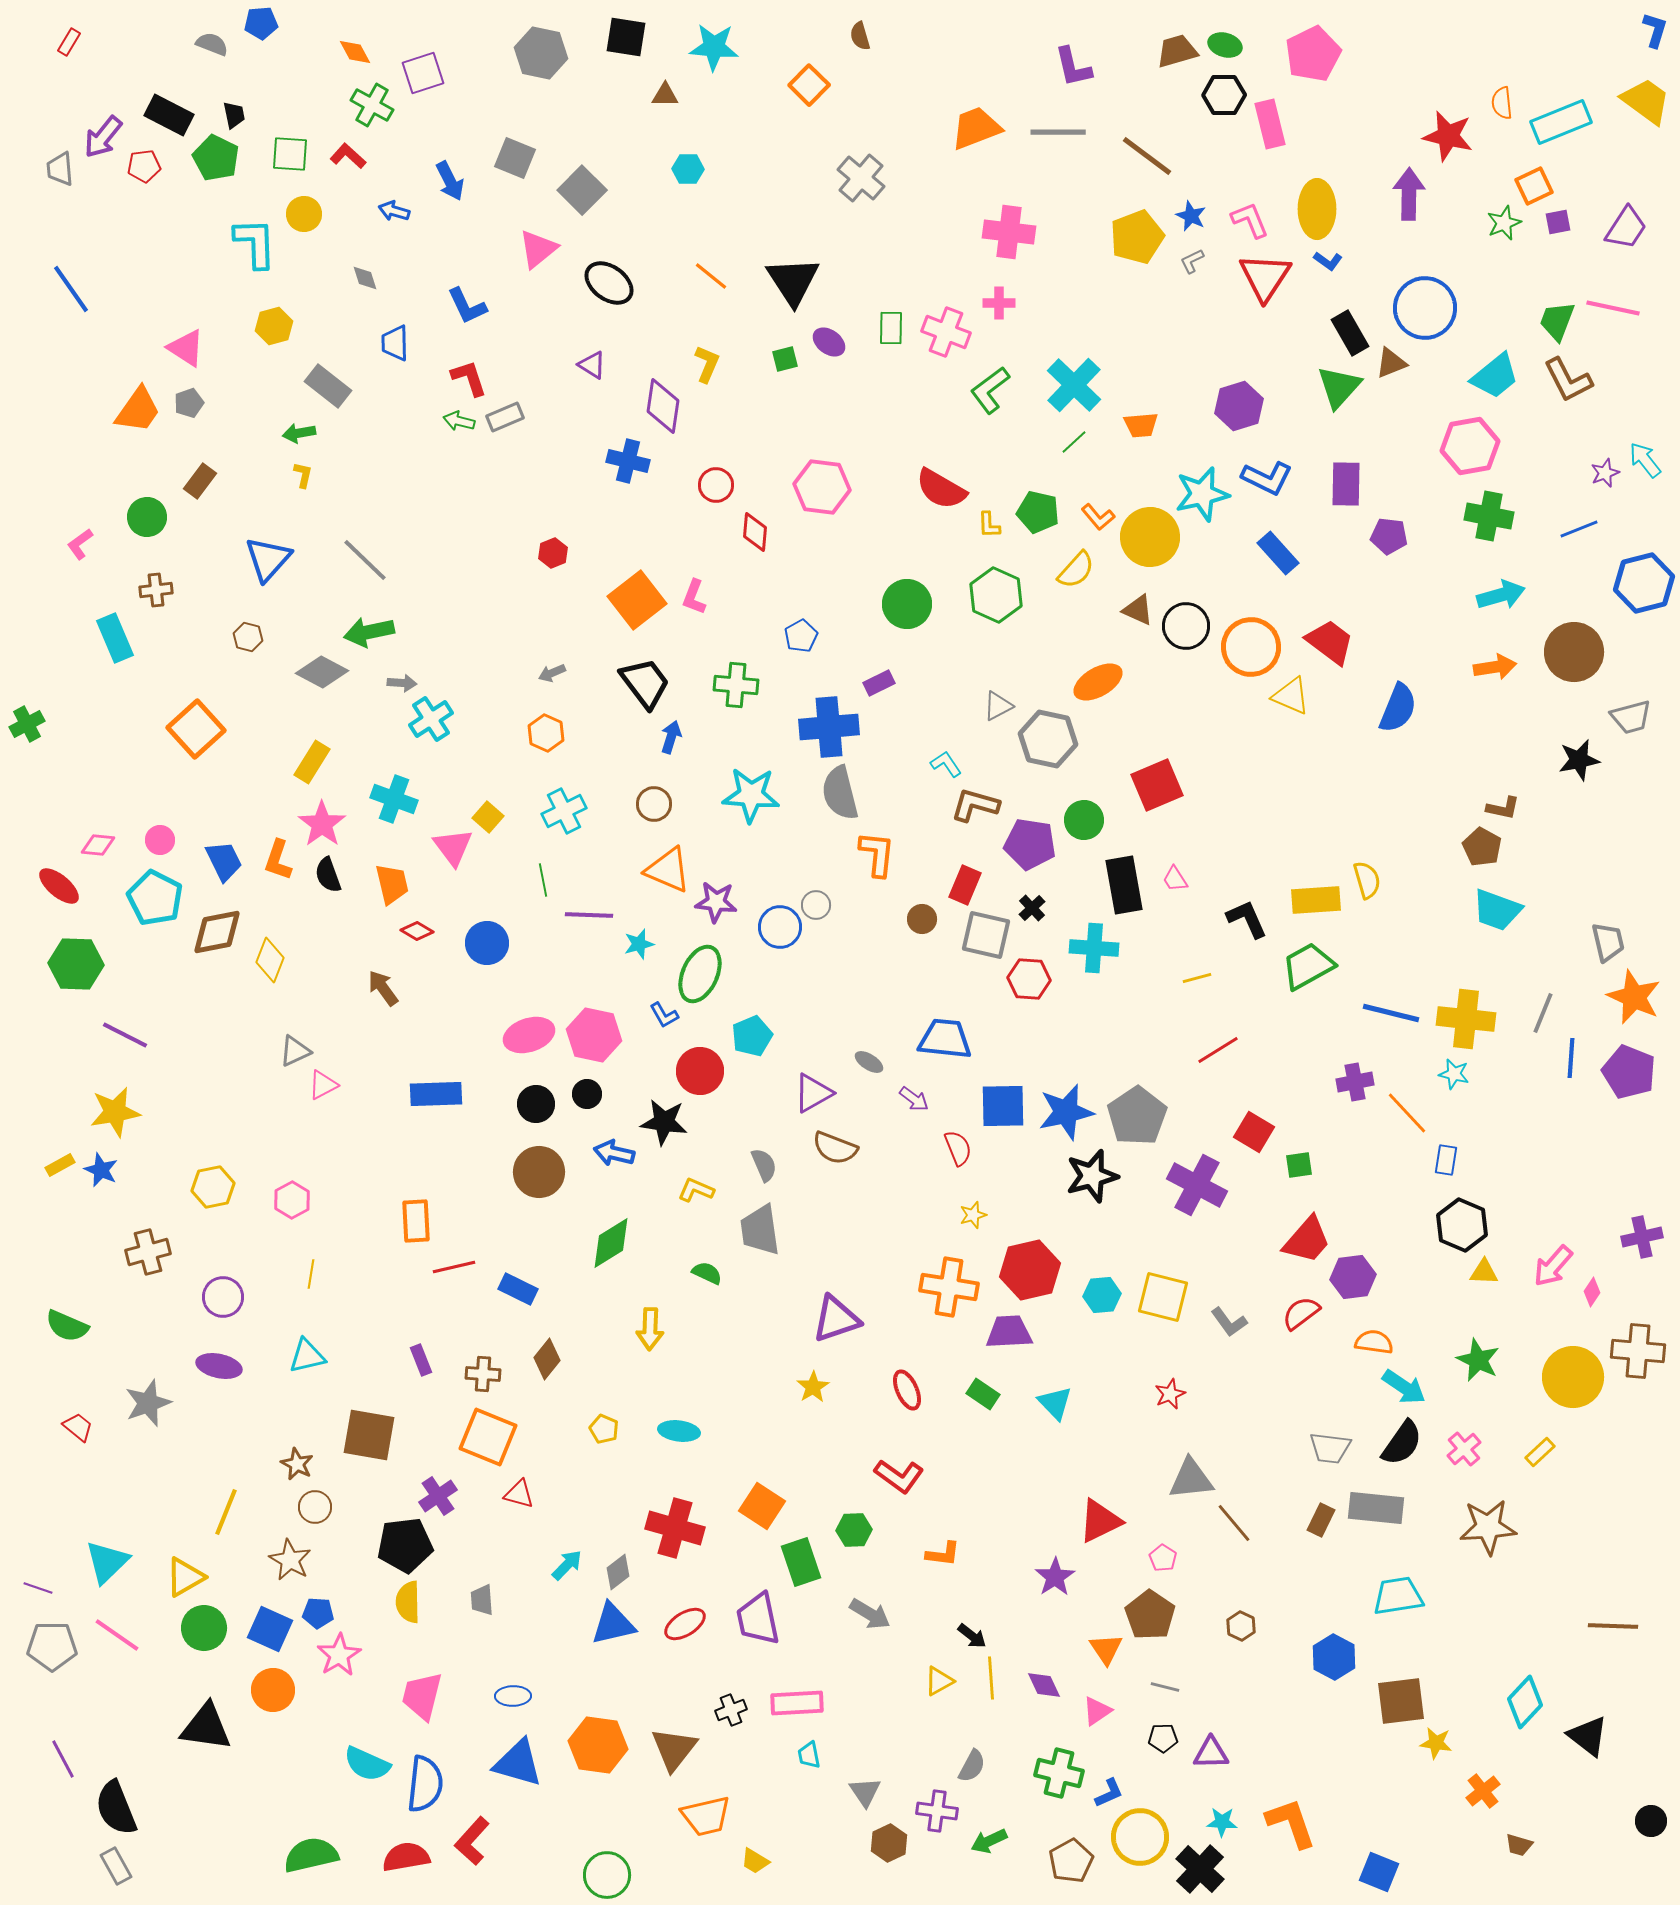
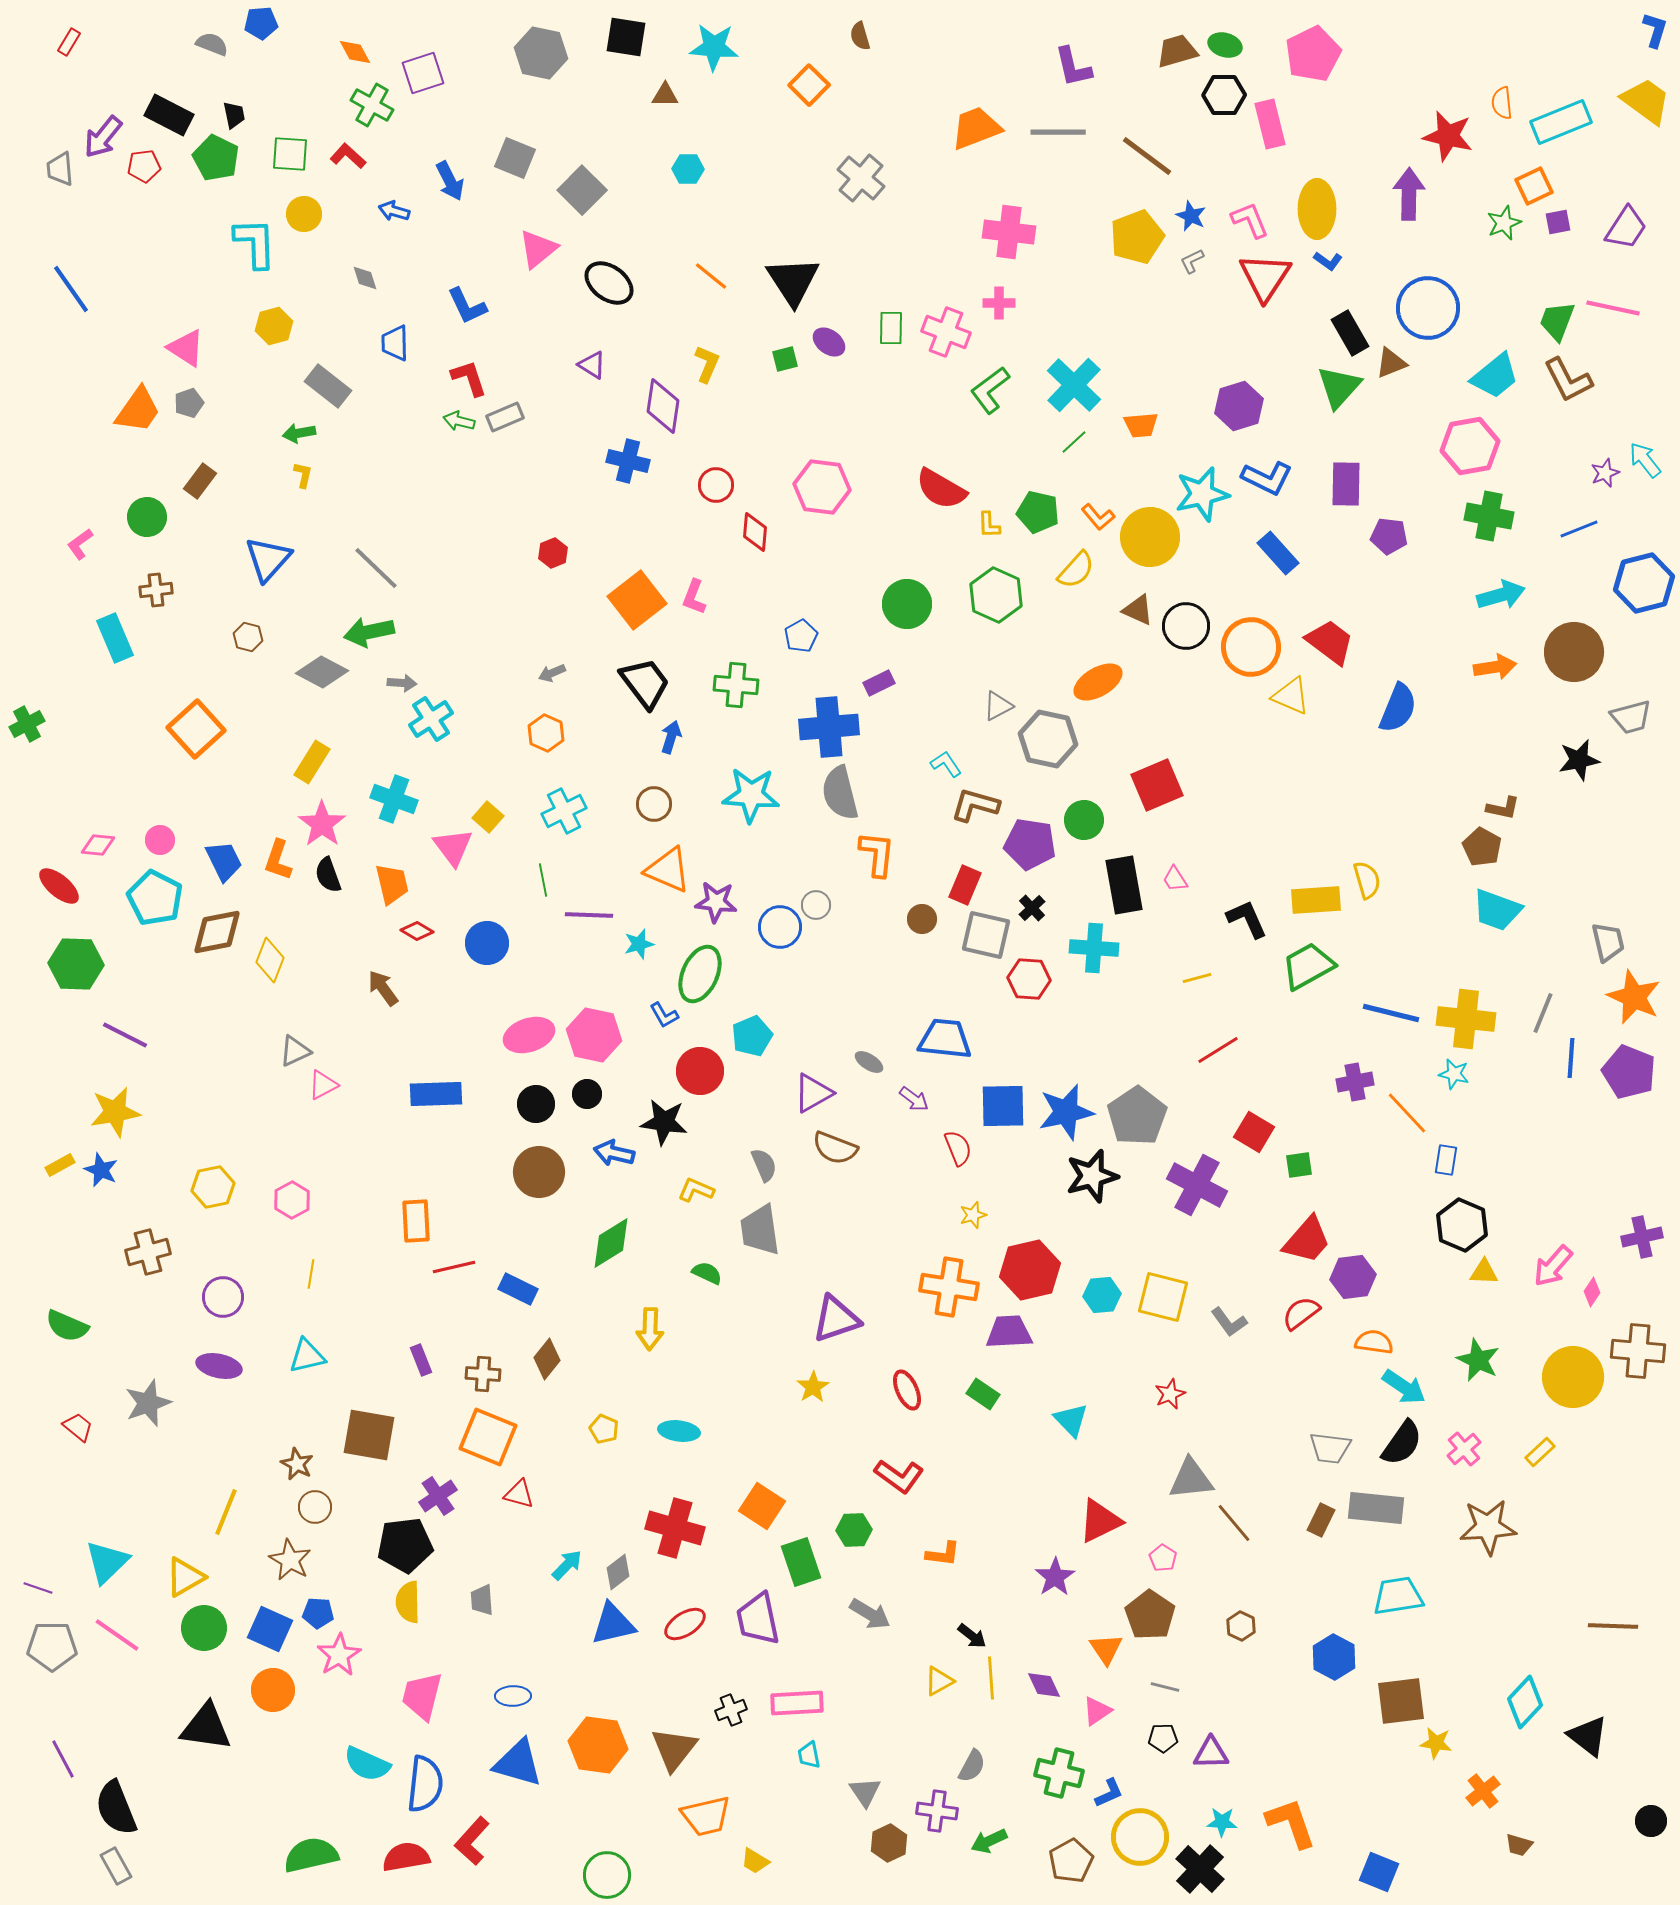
blue circle at (1425, 308): moved 3 px right
gray line at (365, 560): moved 11 px right, 8 px down
cyan triangle at (1055, 1403): moved 16 px right, 17 px down
